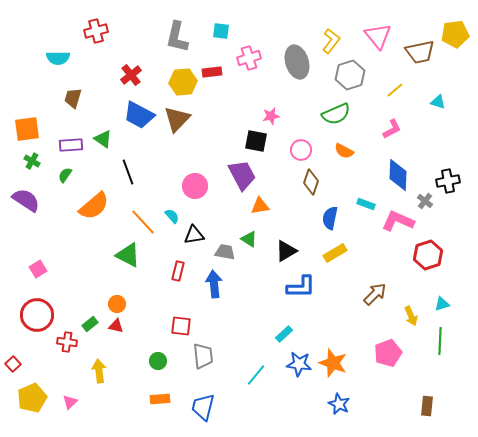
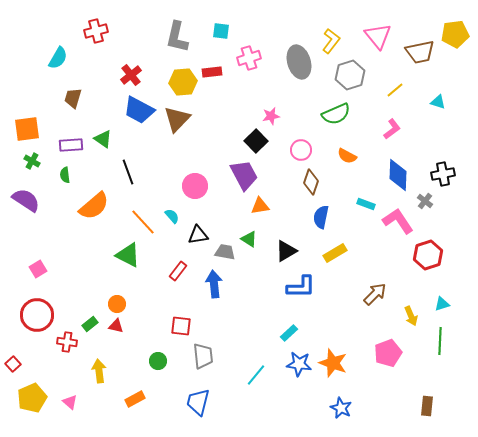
cyan semicircle at (58, 58): rotated 60 degrees counterclockwise
gray ellipse at (297, 62): moved 2 px right
blue trapezoid at (139, 115): moved 5 px up
pink L-shape at (392, 129): rotated 10 degrees counterclockwise
black square at (256, 141): rotated 35 degrees clockwise
orange semicircle at (344, 151): moved 3 px right, 5 px down
green semicircle at (65, 175): rotated 42 degrees counterclockwise
purple trapezoid at (242, 175): moved 2 px right
black cross at (448, 181): moved 5 px left, 7 px up
blue semicircle at (330, 218): moved 9 px left, 1 px up
pink L-shape at (398, 221): rotated 32 degrees clockwise
black triangle at (194, 235): moved 4 px right
red rectangle at (178, 271): rotated 24 degrees clockwise
cyan rectangle at (284, 334): moved 5 px right, 1 px up
orange rectangle at (160, 399): moved 25 px left; rotated 24 degrees counterclockwise
pink triangle at (70, 402): rotated 35 degrees counterclockwise
blue star at (339, 404): moved 2 px right, 4 px down
blue trapezoid at (203, 407): moved 5 px left, 5 px up
